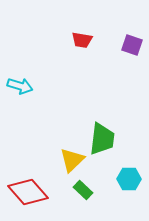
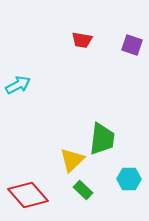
cyan arrow: moved 2 px left, 1 px up; rotated 45 degrees counterclockwise
red diamond: moved 3 px down
